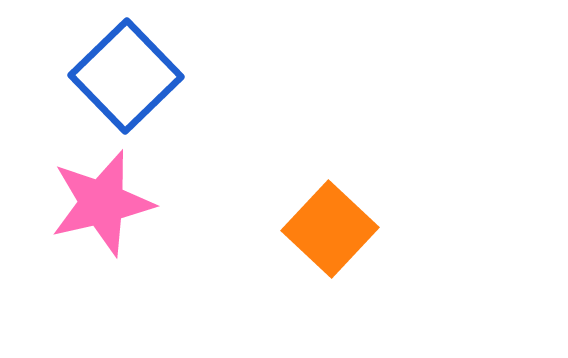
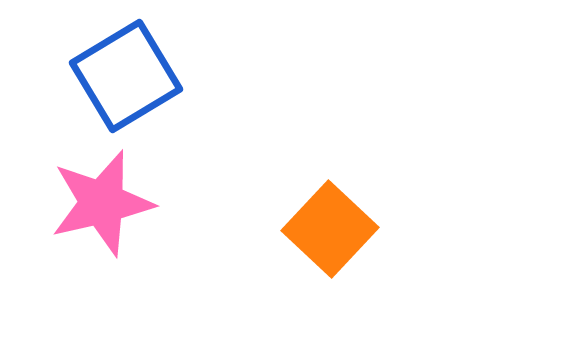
blue square: rotated 13 degrees clockwise
